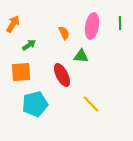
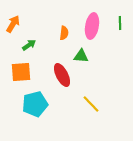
orange semicircle: rotated 32 degrees clockwise
